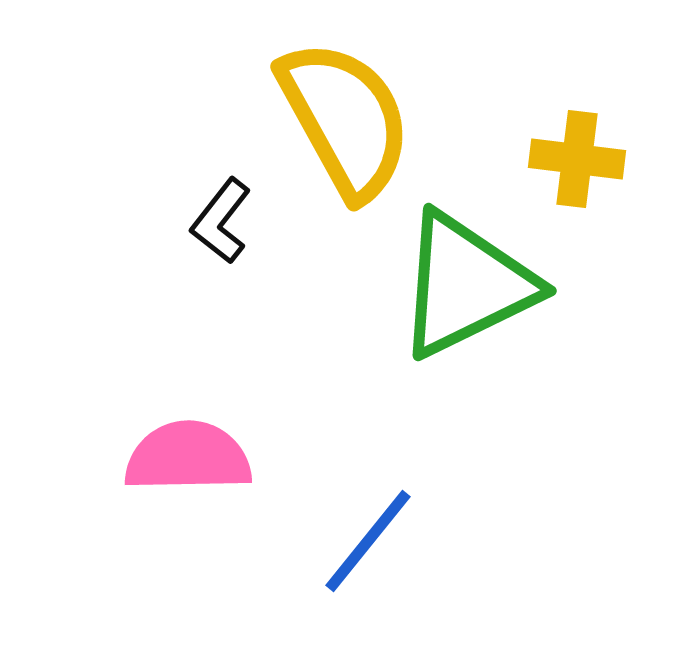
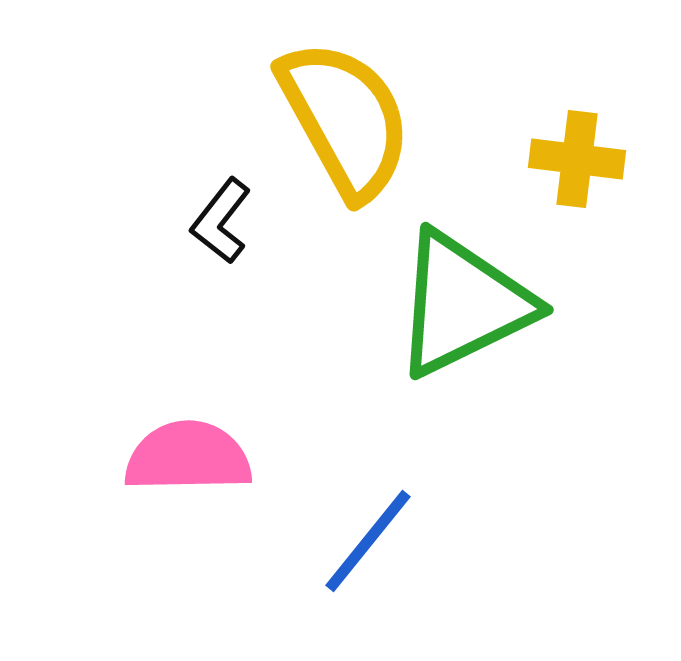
green triangle: moved 3 px left, 19 px down
